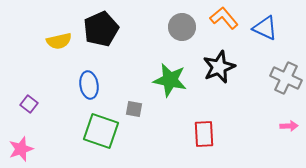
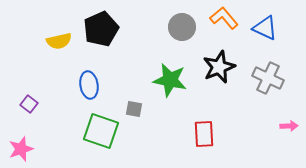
gray cross: moved 18 px left
